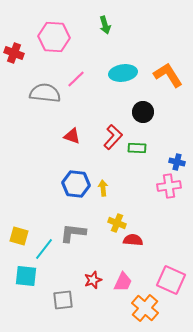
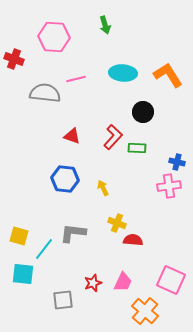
red cross: moved 6 px down
cyan ellipse: rotated 12 degrees clockwise
pink line: rotated 30 degrees clockwise
blue hexagon: moved 11 px left, 5 px up
yellow arrow: rotated 21 degrees counterclockwise
cyan square: moved 3 px left, 2 px up
red star: moved 3 px down
orange cross: moved 3 px down
